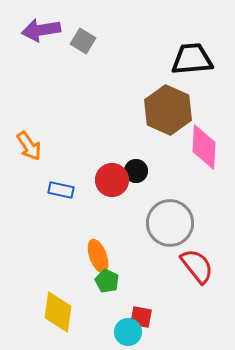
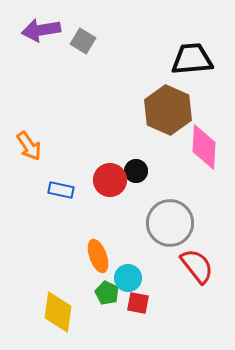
red circle: moved 2 px left
green pentagon: moved 12 px down
red square: moved 3 px left, 14 px up
cyan circle: moved 54 px up
